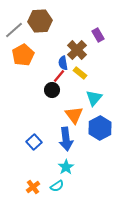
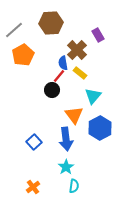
brown hexagon: moved 11 px right, 2 px down
cyan triangle: moved 1 px left, 2 px up
cyan semicircle: moved 17 px right; rotated 48 degrees counterclockwise
